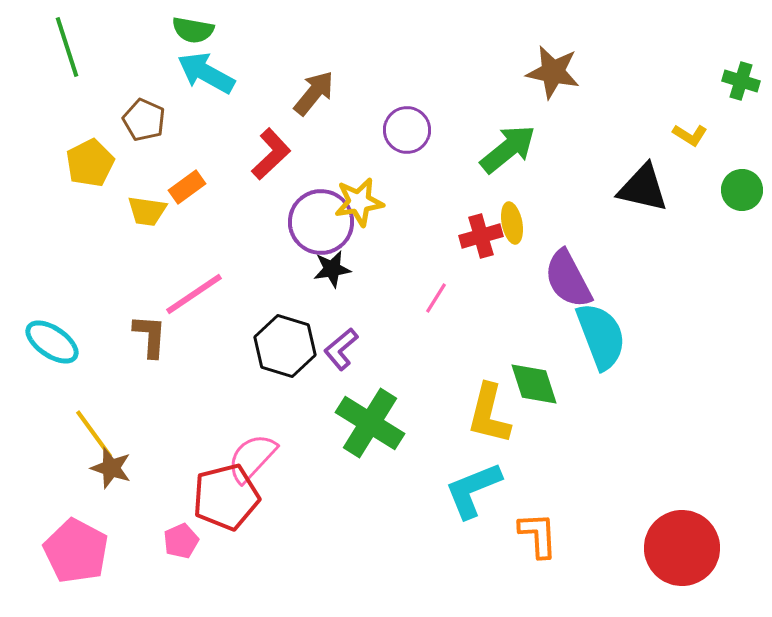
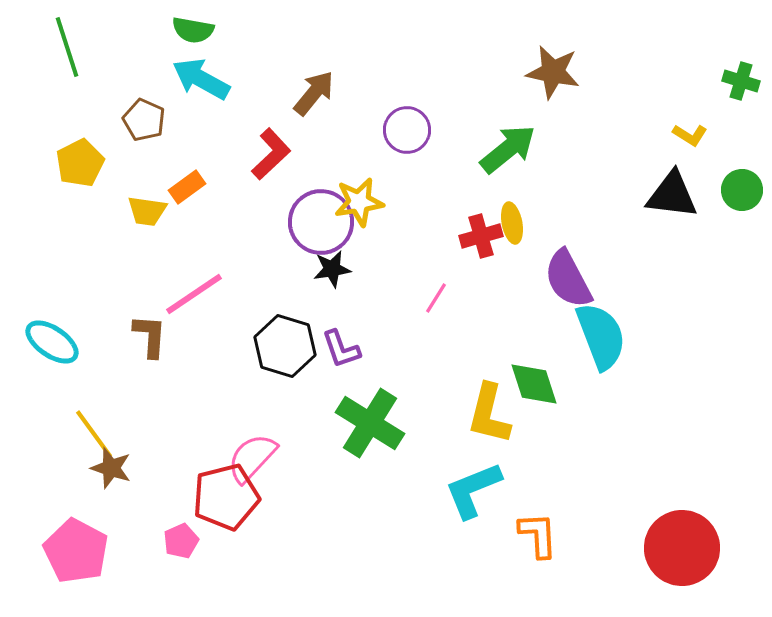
cyan arrow at (206, 73): moved 5 px left, 6 px down
yellow pentagon at (90, 163): moved 10 px left
black triangle at (643, 188): moved 29 px right, 7 px down; rotated 6 degrees counterclockwise
purple L-shape at (341, 349): rotated 69 degrees counterclockwise
